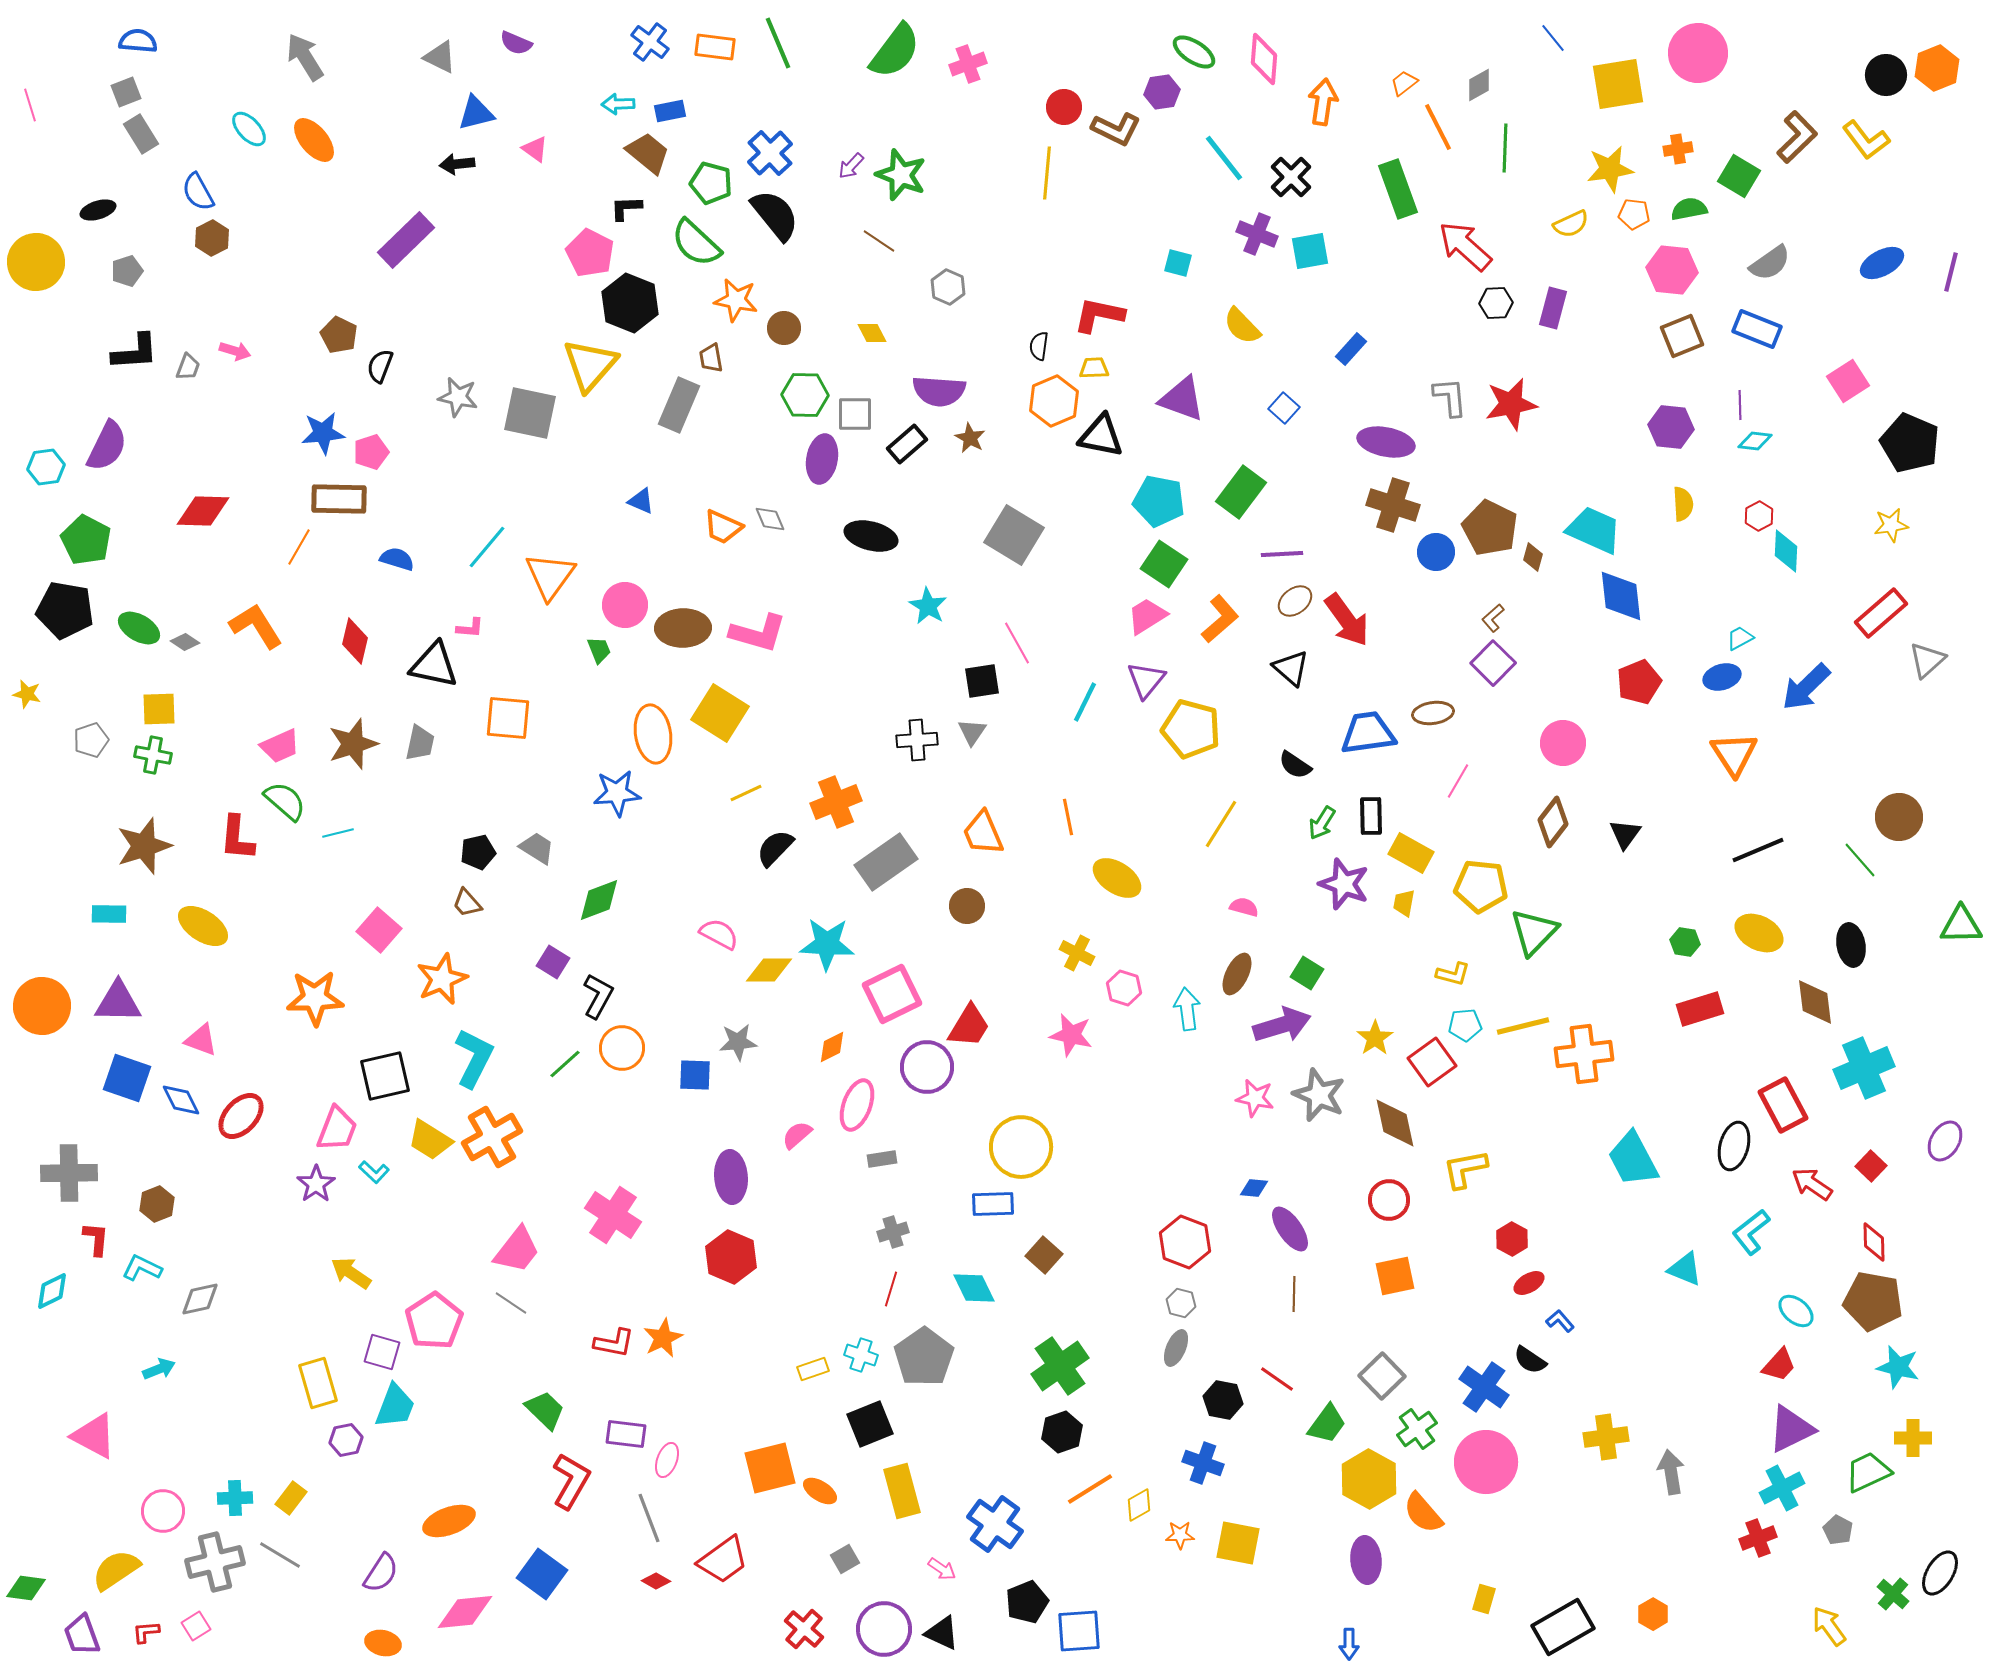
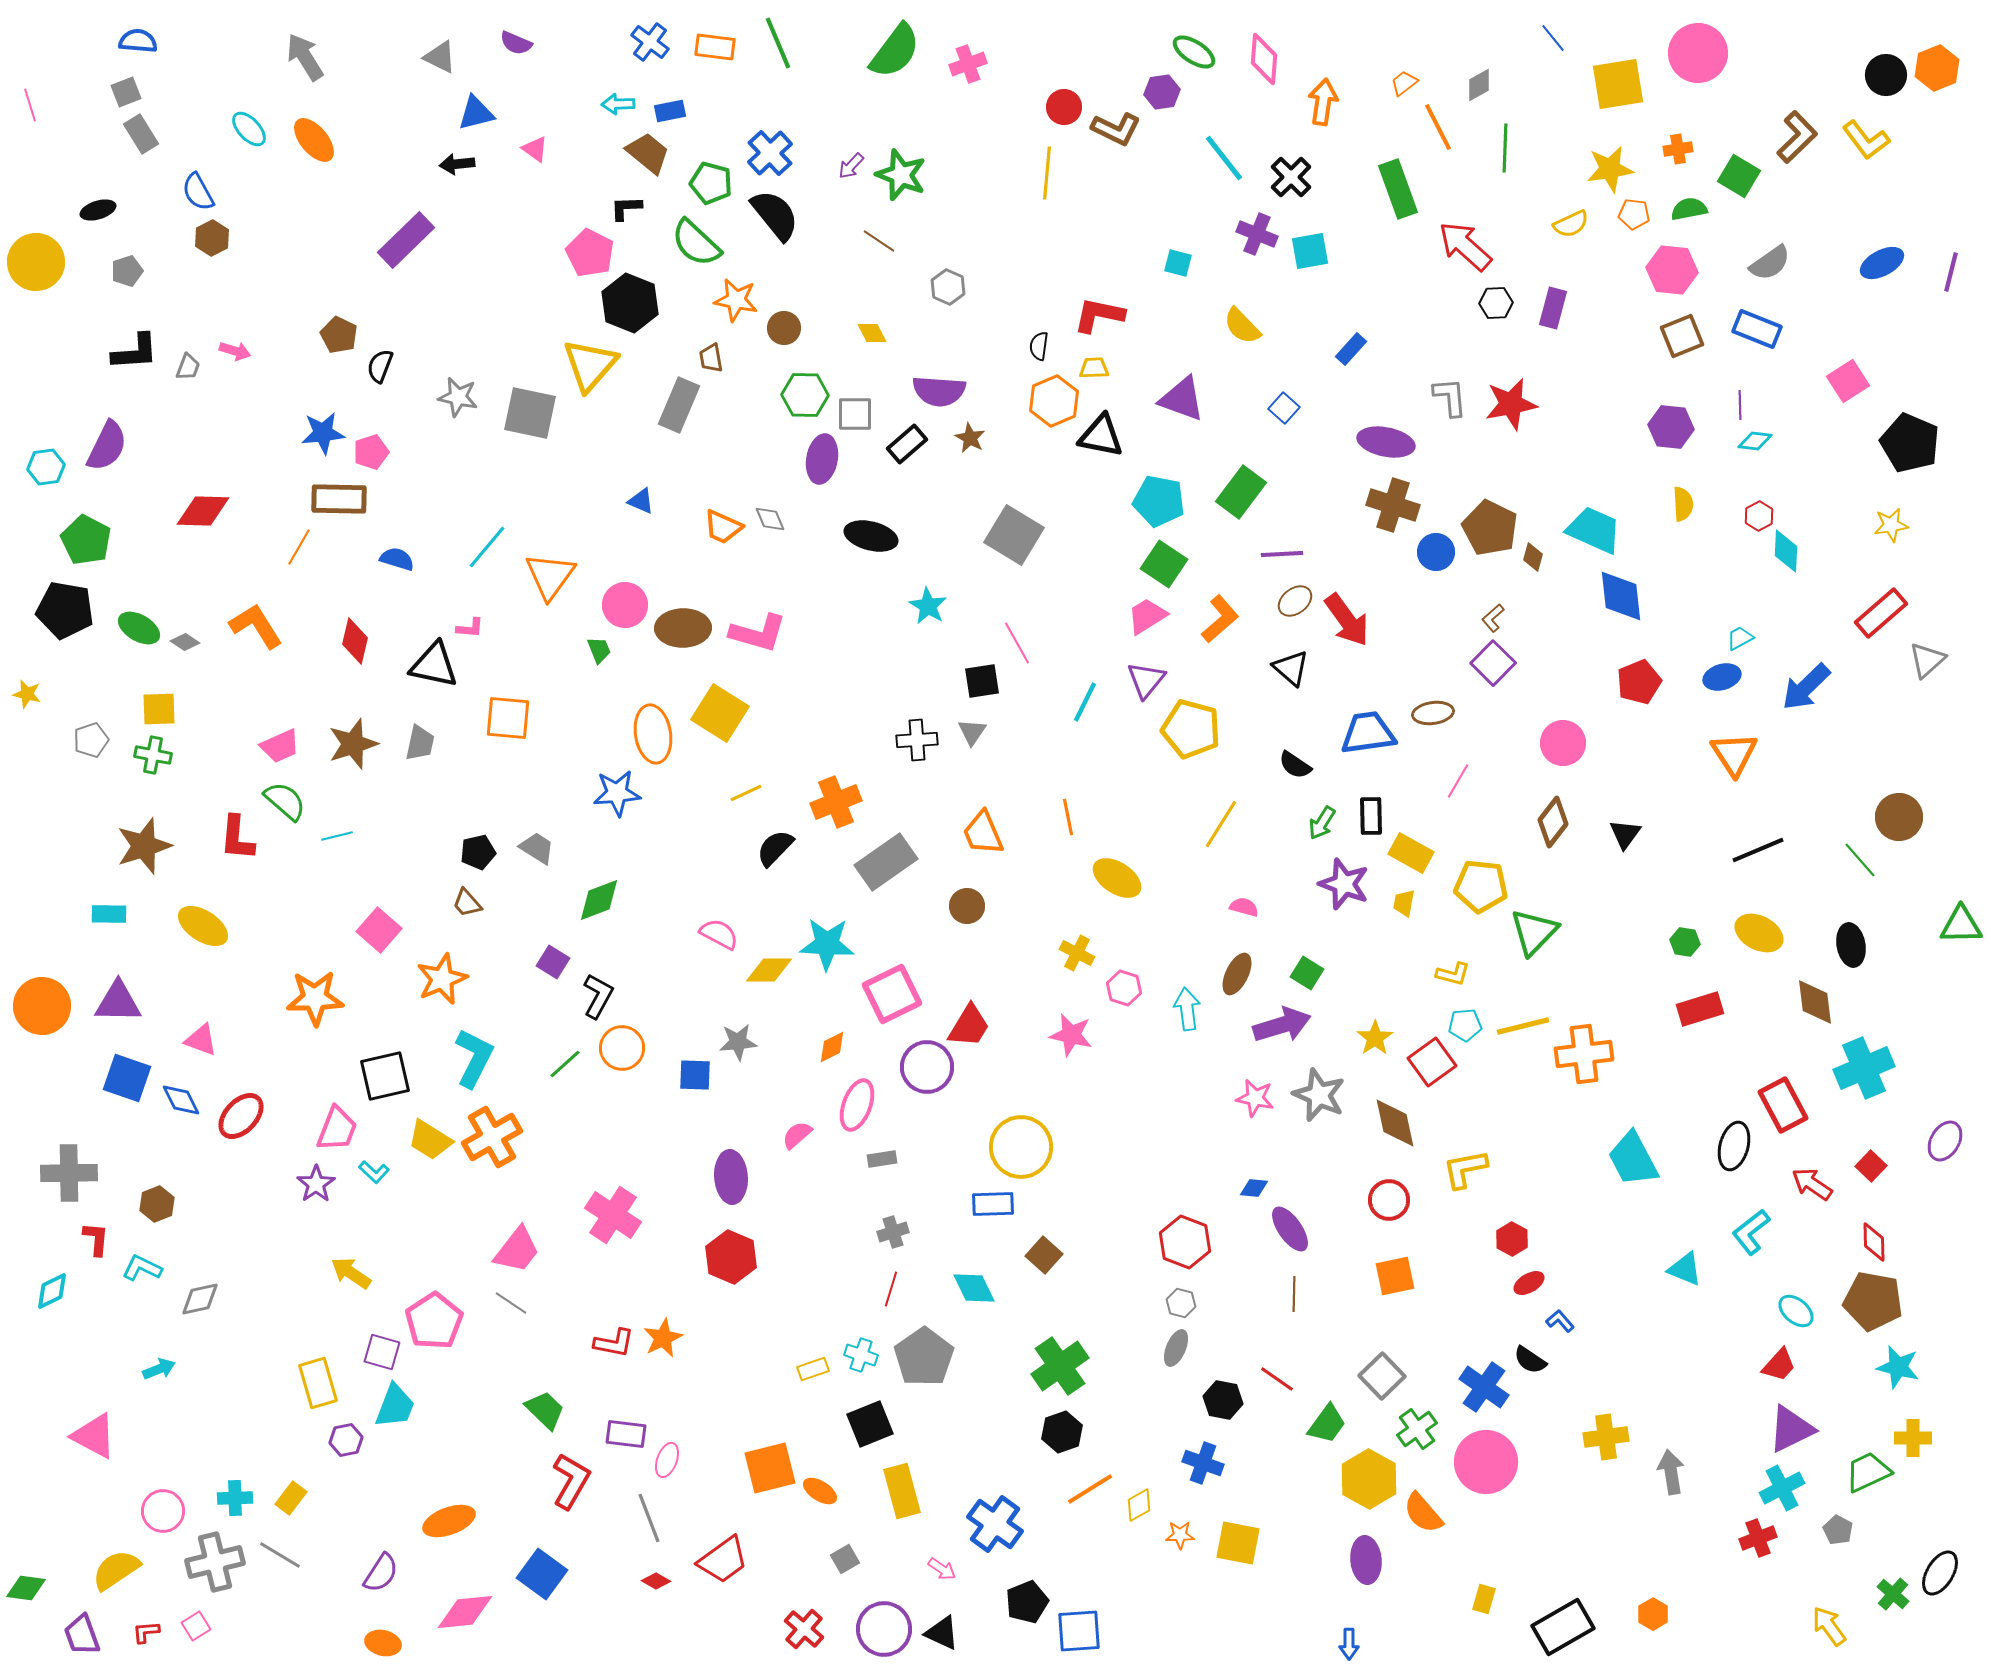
cyan line at (338, 833): moved 1 px left, 3 px down
